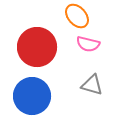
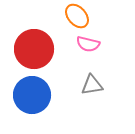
red circle: moved 3 px left, 2 px down
gray triangle: rotated 25 degrees counterclockwise
blue circle: moved 1 px up
